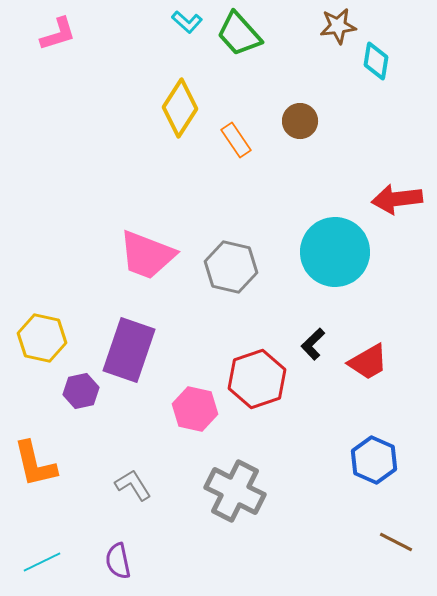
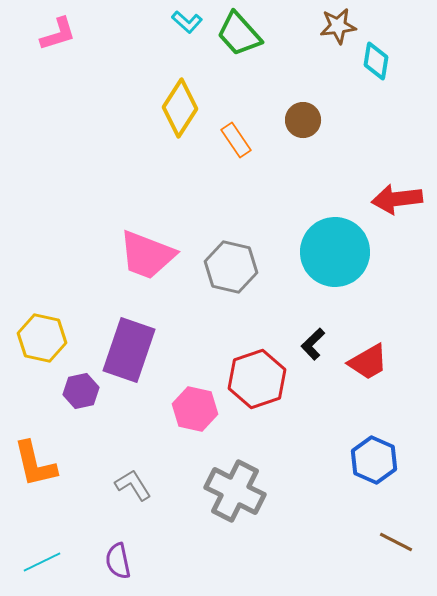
brown circle: moved 3 px right, 1 px up
